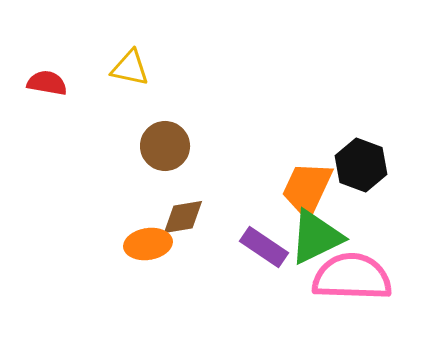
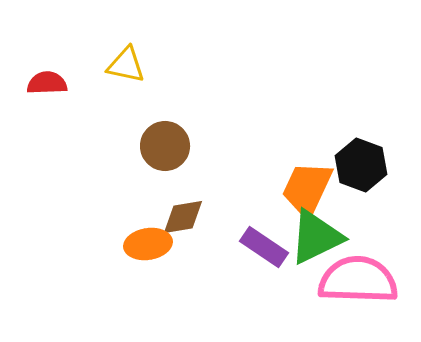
yellow triangle: moved 4 px left, 3 px up
red semicircle: rotated 12 degrees counterclockwise
pink semicircle: moved 6 px right, 3 px down
